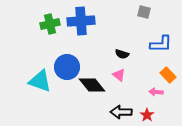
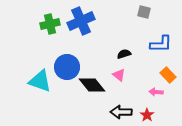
blue cross: rotated 20 degrees counterclockwise
black semicircle: moved 2 px right; rotated 144 degrees clockwise
